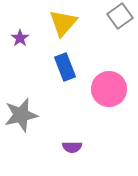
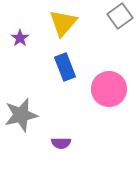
purple semicircle: moved 11 px left, 4 px up
